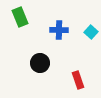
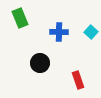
green rectangle: moved 1 px down
blue cross: moved 2 px down
